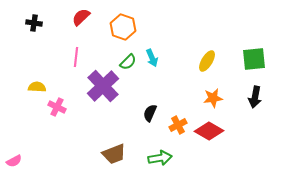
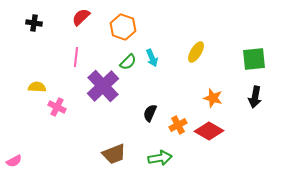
yellow ellipse: moved 11 px left, 9 px up
orange star: rotated 24 degrees clockwise
